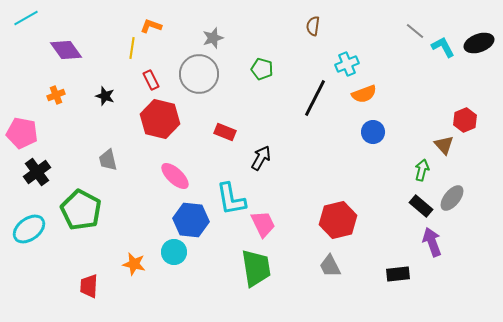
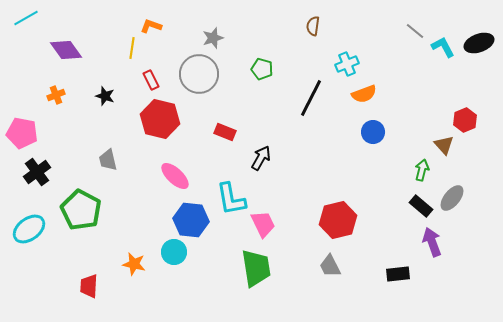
black line at (315, 98): moved 4 px left
